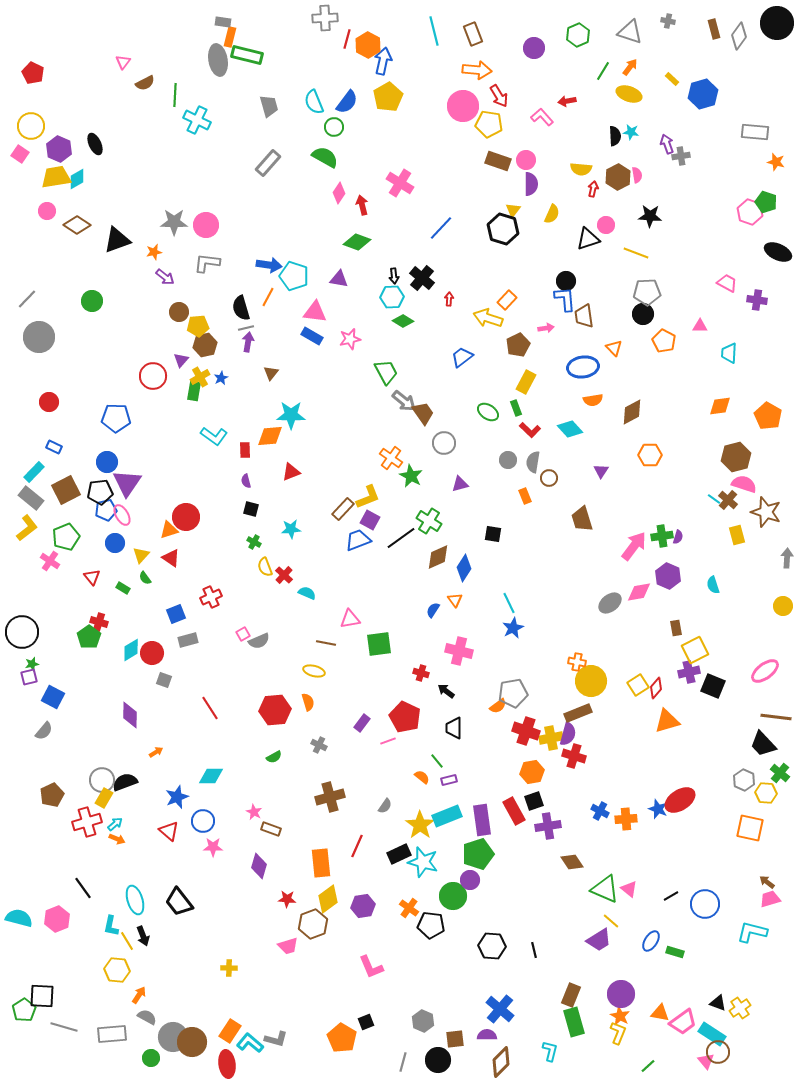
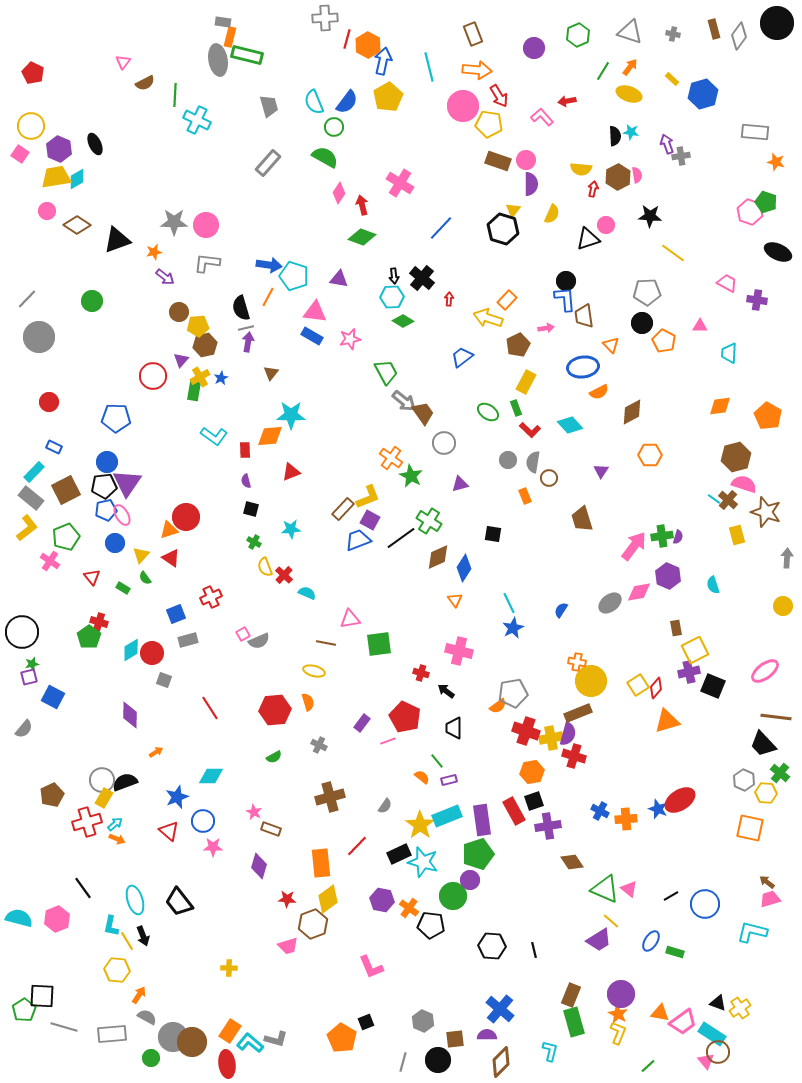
gray cross at (668, 21): moved 5 px right, 13 px down
cyan line at (434, 31): moved 5 px left, 36 px down
green diamond at (357, 242): moved 5 px right, 5 px up
yellow line at (636, 253): moved 37 px right; rotated 15 degrees clockwise
black circle at (643, 314): moved 1 px left, 9 px down
orange triangle at (614, 348): moved 3 px left, 3 px up
orange semicircle at (593, 400): moved 6 px right, 8 px up; rotated 18 degrees counterclockwise
cyan diamond at (570, 429): moved 4 px up
black pentagon at (100, 492): moved 4 px right, 6 px up
blue semicircle at (433, 610): moved 128 px right
gray semicircle at (44, 731): moved 20 px left, 2 px up
red line at (357, 846): rotated 20 degrees clockwise
purple hexagon at (363, 906): moved 19 px right, 6 px up; rotated 20 degrees clockwise
orange star at (620, 1016): moved 2 px left, 2 px up
